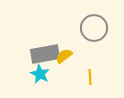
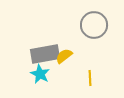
gray circle: moved 3 px up
yellow line: moved 1 px down
